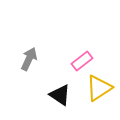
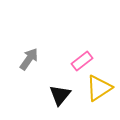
gray arrow: rotated 10 degrees clockwise
black triangle: rotated 35 degrees clockwise
